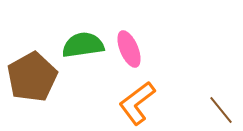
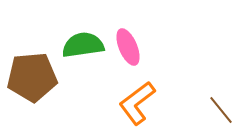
pink ellipse: moved 1 px left, 2 px up
brown pentagon: rotated 24 degrees clockwise
